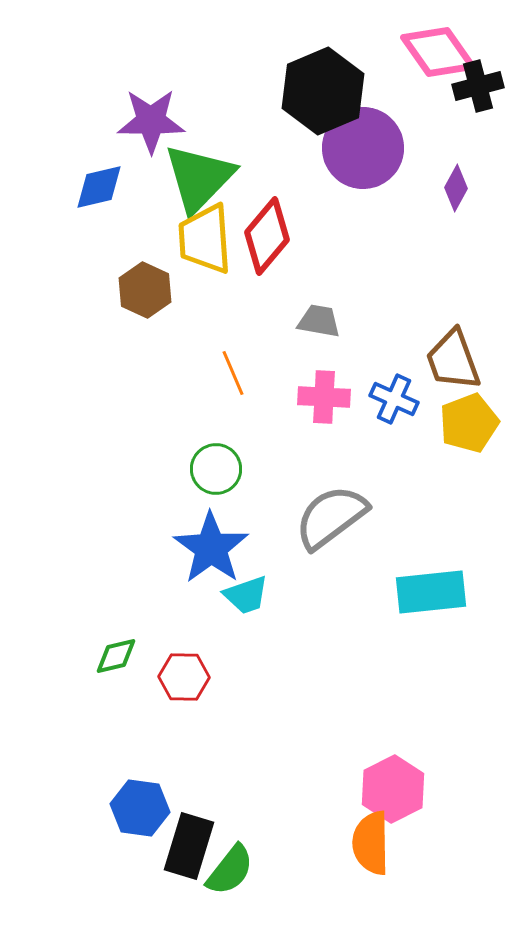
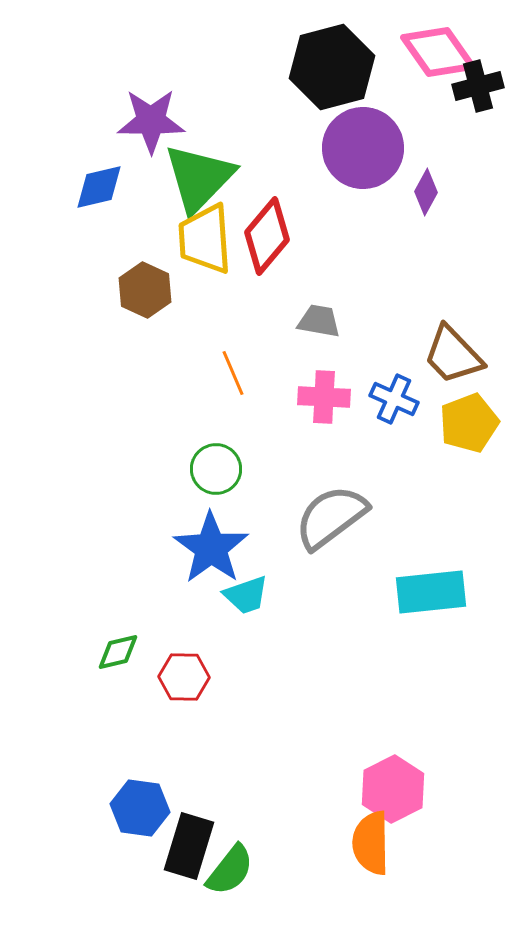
black hexagon: moved 9 px right, 24 px up; rotated 8 degrees clockwise
purple diamond: moved 30 px left, 4 px down
brown trapezoid: moved 5 px up; rotated 24 degrees counterclockwise
green diamond: moved 2 px right, 4 px up
